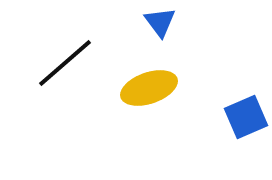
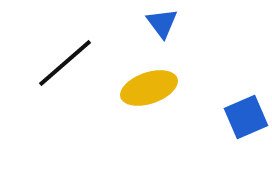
blue triangle: moved 2 px right, 1 px down
